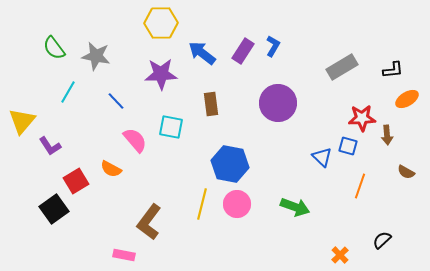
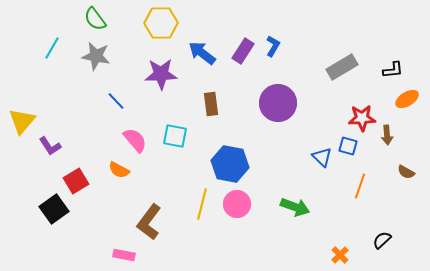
green semicircle: moved 41 px right, 29 px up
cyan line: moved 16 px left, 44 px up
cyan square: moved 4 px right, 9 px down
orange semicircle: moved 8 px right, 1 px down
